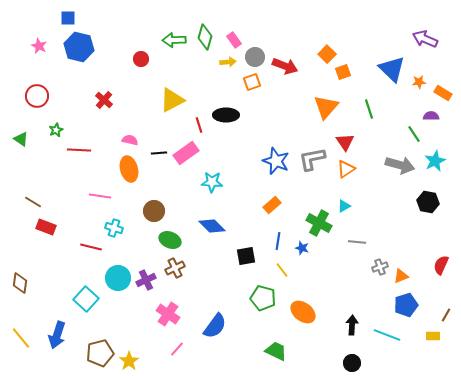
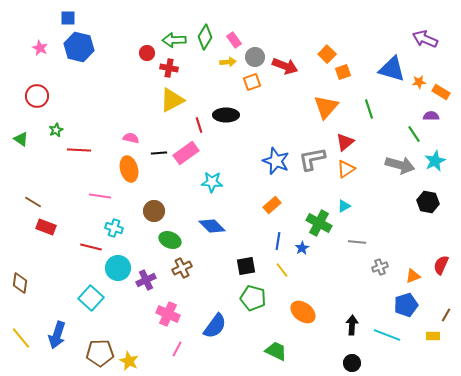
green diamond at (205, 37): rotated 15 degrees clockwise
pink star at (39, 46): moved 1 px right, 2 px down
red circle at (141, 59): moved 6 px right, 6 px up
blue triangle at (392, 69): rotated 28 degrees counterclockwise
orange rectangle at (443, 93): moved 2 px left, 1 px up
red cross at (104, 100): moved 65 px right, 32 px up; rotated 30 degrees counterclockwise
pink semicircle at (130, 140): moved 1 px right, 2 px up
red triangle at (345, 142): rotated 24 degrees clockwise
blue star at (302, 248): rotated 24 degrees clockwise
black square at (246, 256): moved 10 px down
brown cross at (175, 268): moved 7 px right
orange triangle at (401, 276): moved 12 px right
cyan circle at (118, 278): moved 10 px up
green pentagon at (263, 298): moved 10 px left
cyan square at (86, 299): moved 5 px right, 1 px up
pink cross at (168, 314): rotated 10 degrees counterclockwise
pink line at (177, 349): rotated 14 degrees counterclockwise
brown pentagon at (100, 353): rotated 12 degrees clockwise
yellow star at (129, 361): rotated 12 degrees counterclockwise
